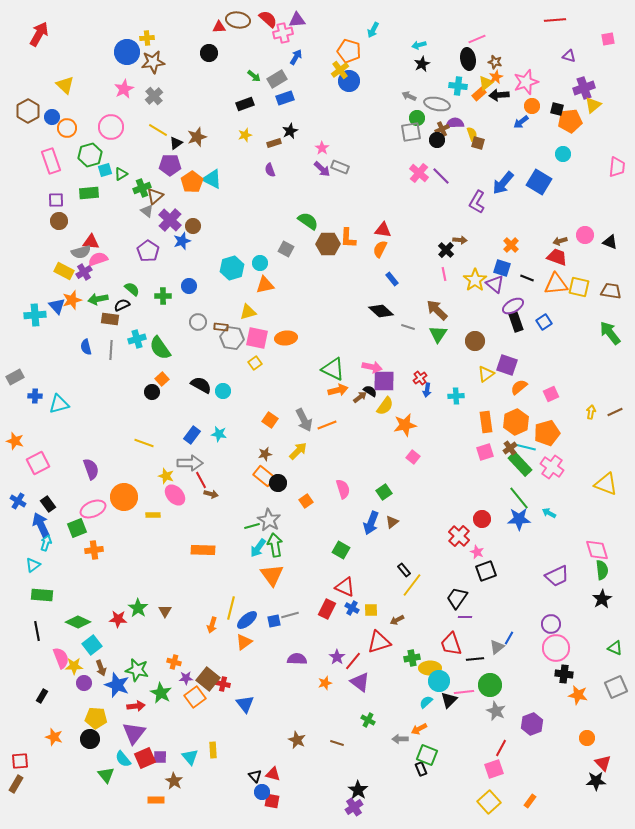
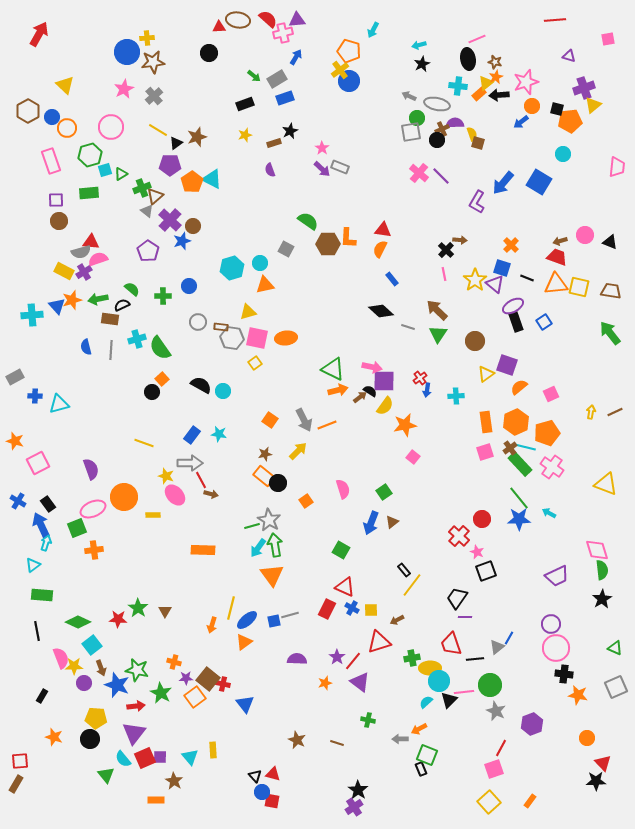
cyan cross at (35, 315): moved 3 px left
green cross at (368, 720): rotated 16 degrees counterclockwise
